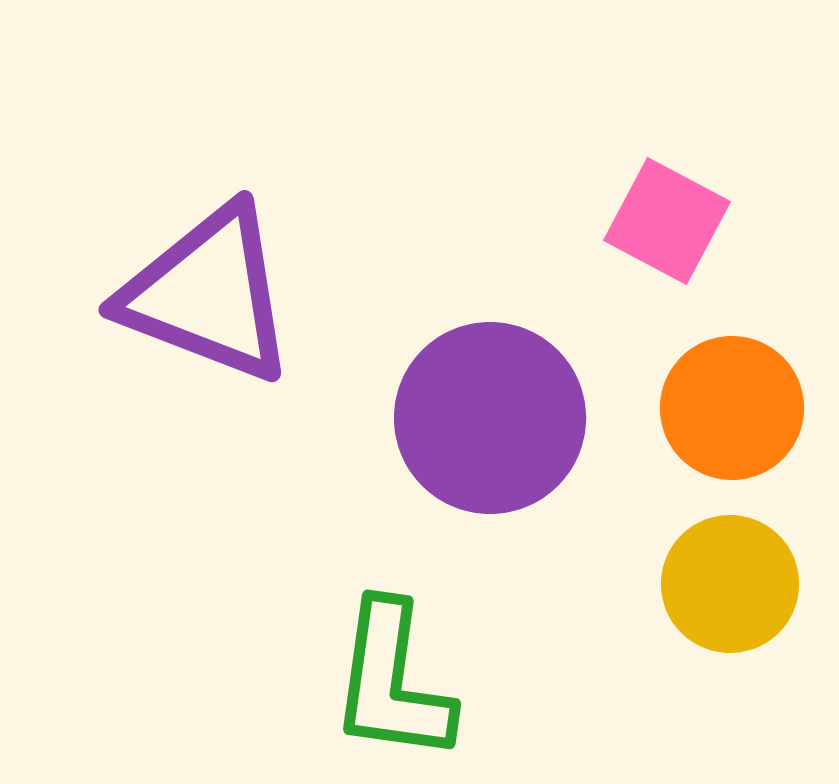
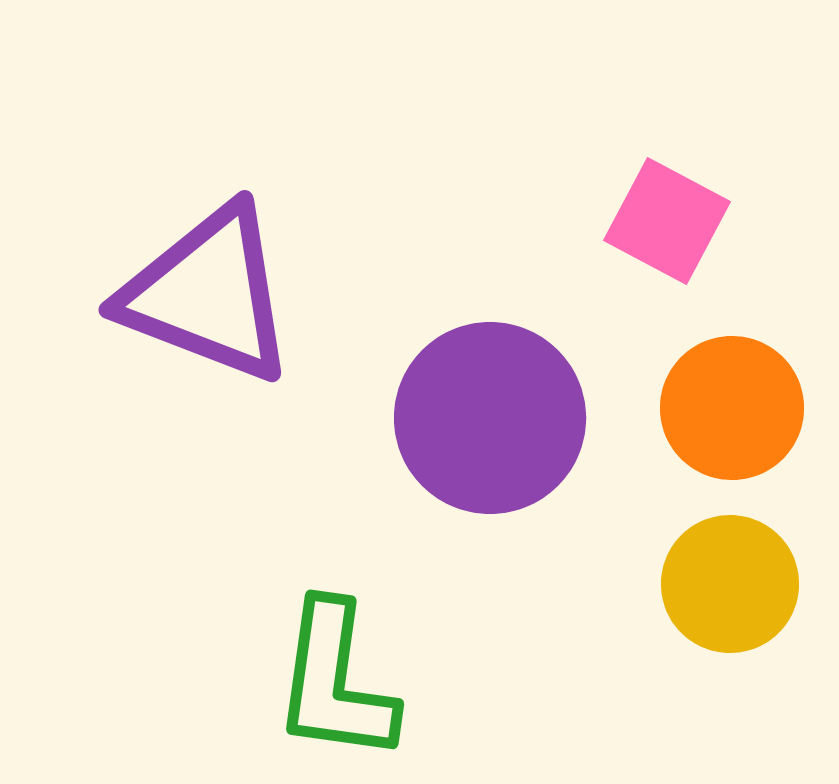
green L-shape: moved 57 px left
